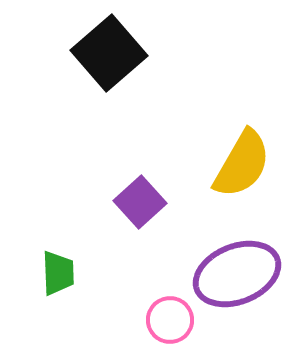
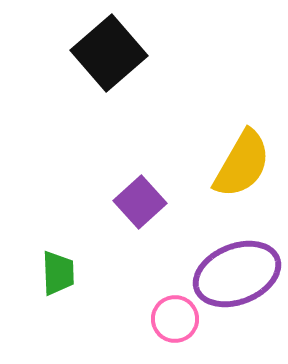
pink circle: moved 5 px right, 1 px up
